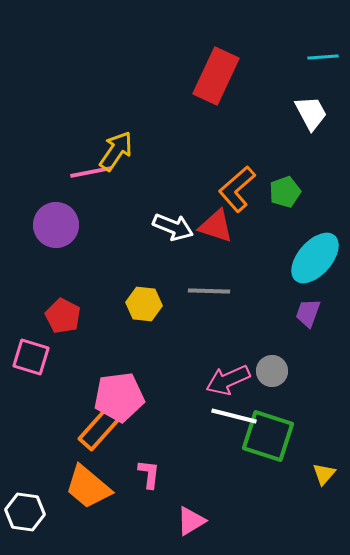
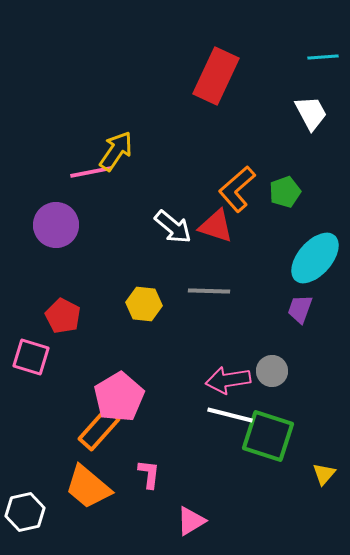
white arrow: rotated 18 degrees clockwise
purple trapezoid: moved 8 px left, 4 px up
pink arrow: rotated 15 degrees clockwise
pink pentagon: rotated 24 degrees counterclockwise
white line: moved 4 px left, 1 px up
white hexagon: rotated 21 degrees counterclockwise
